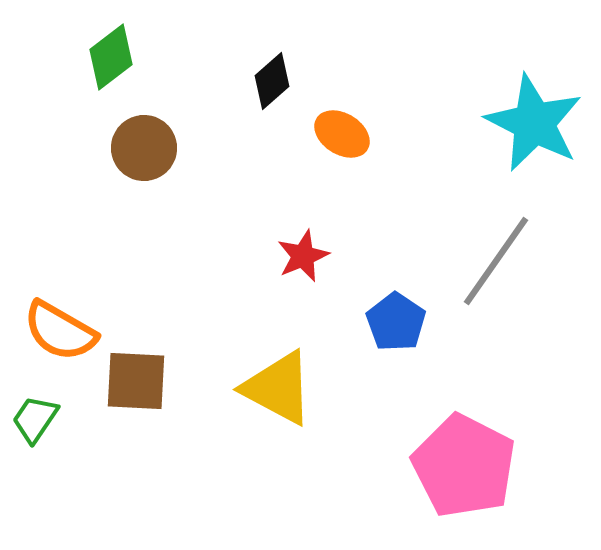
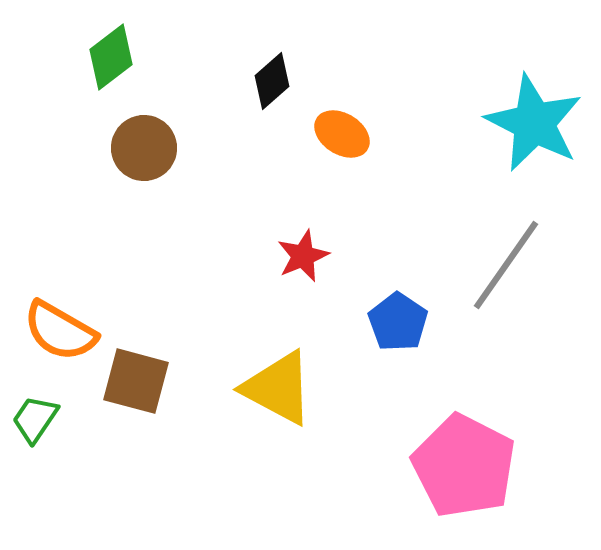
gray line: moved 10 px right, 4 px down
blue pentagon: moved 2 px right
brown square: rotated 12 degrees clockwise
